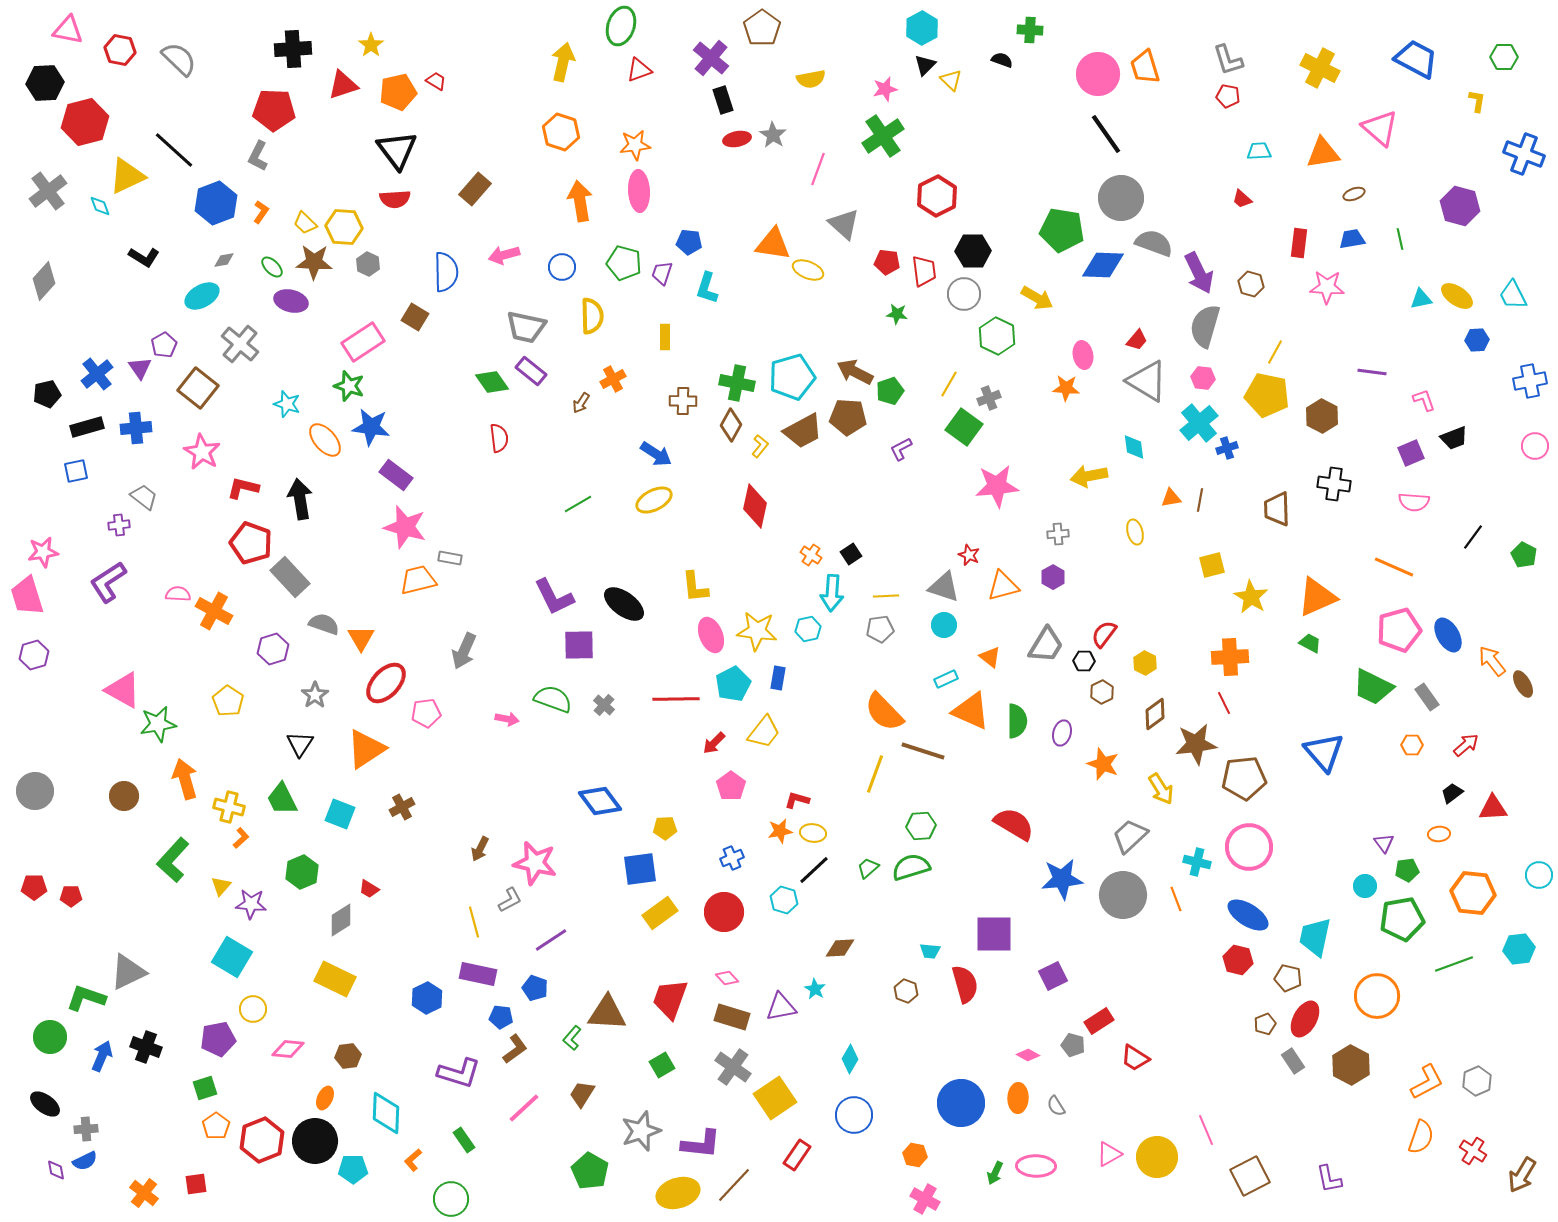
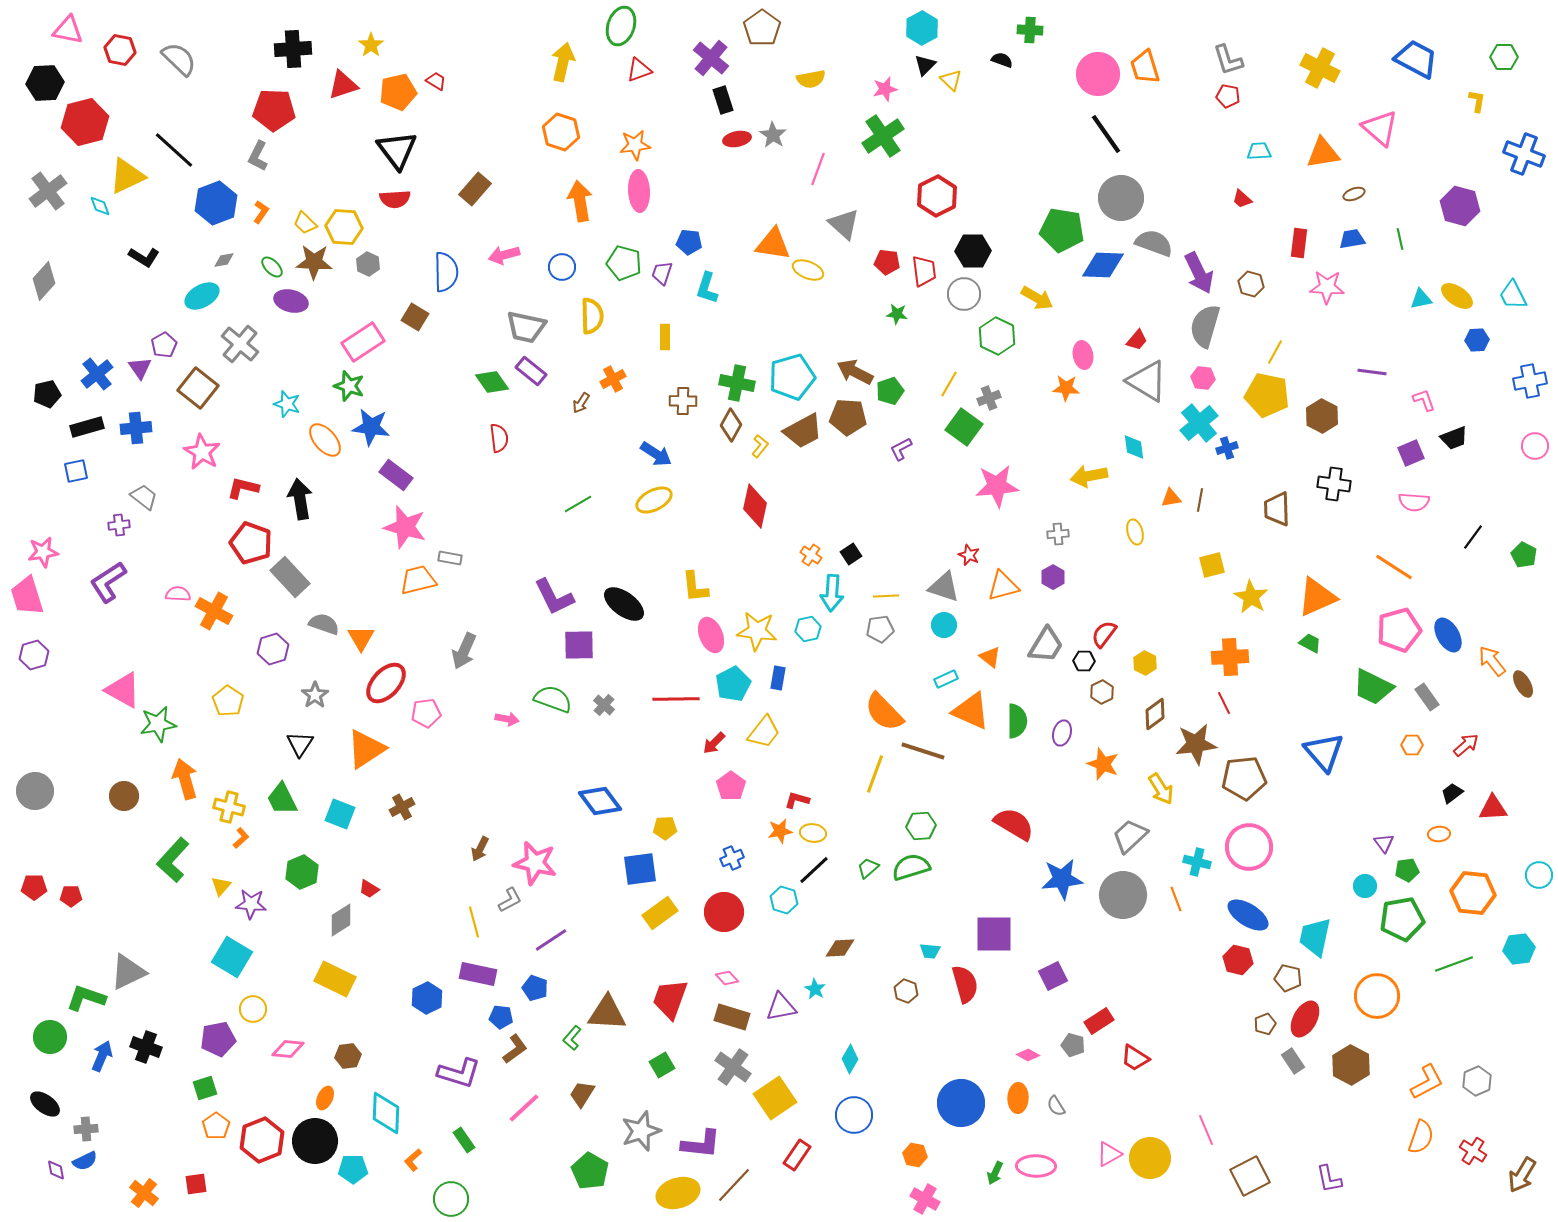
orange line at (1394, 567): rotated 9 degrees clockwise
yellow circle at (1157, 1157): moved 7 px left, 1 px down
